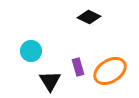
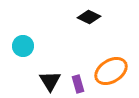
cyan circle: moved 8 px left, 5 px up
purple rectangle: moved 17 px down
orange ellipse: moved 1 px right
